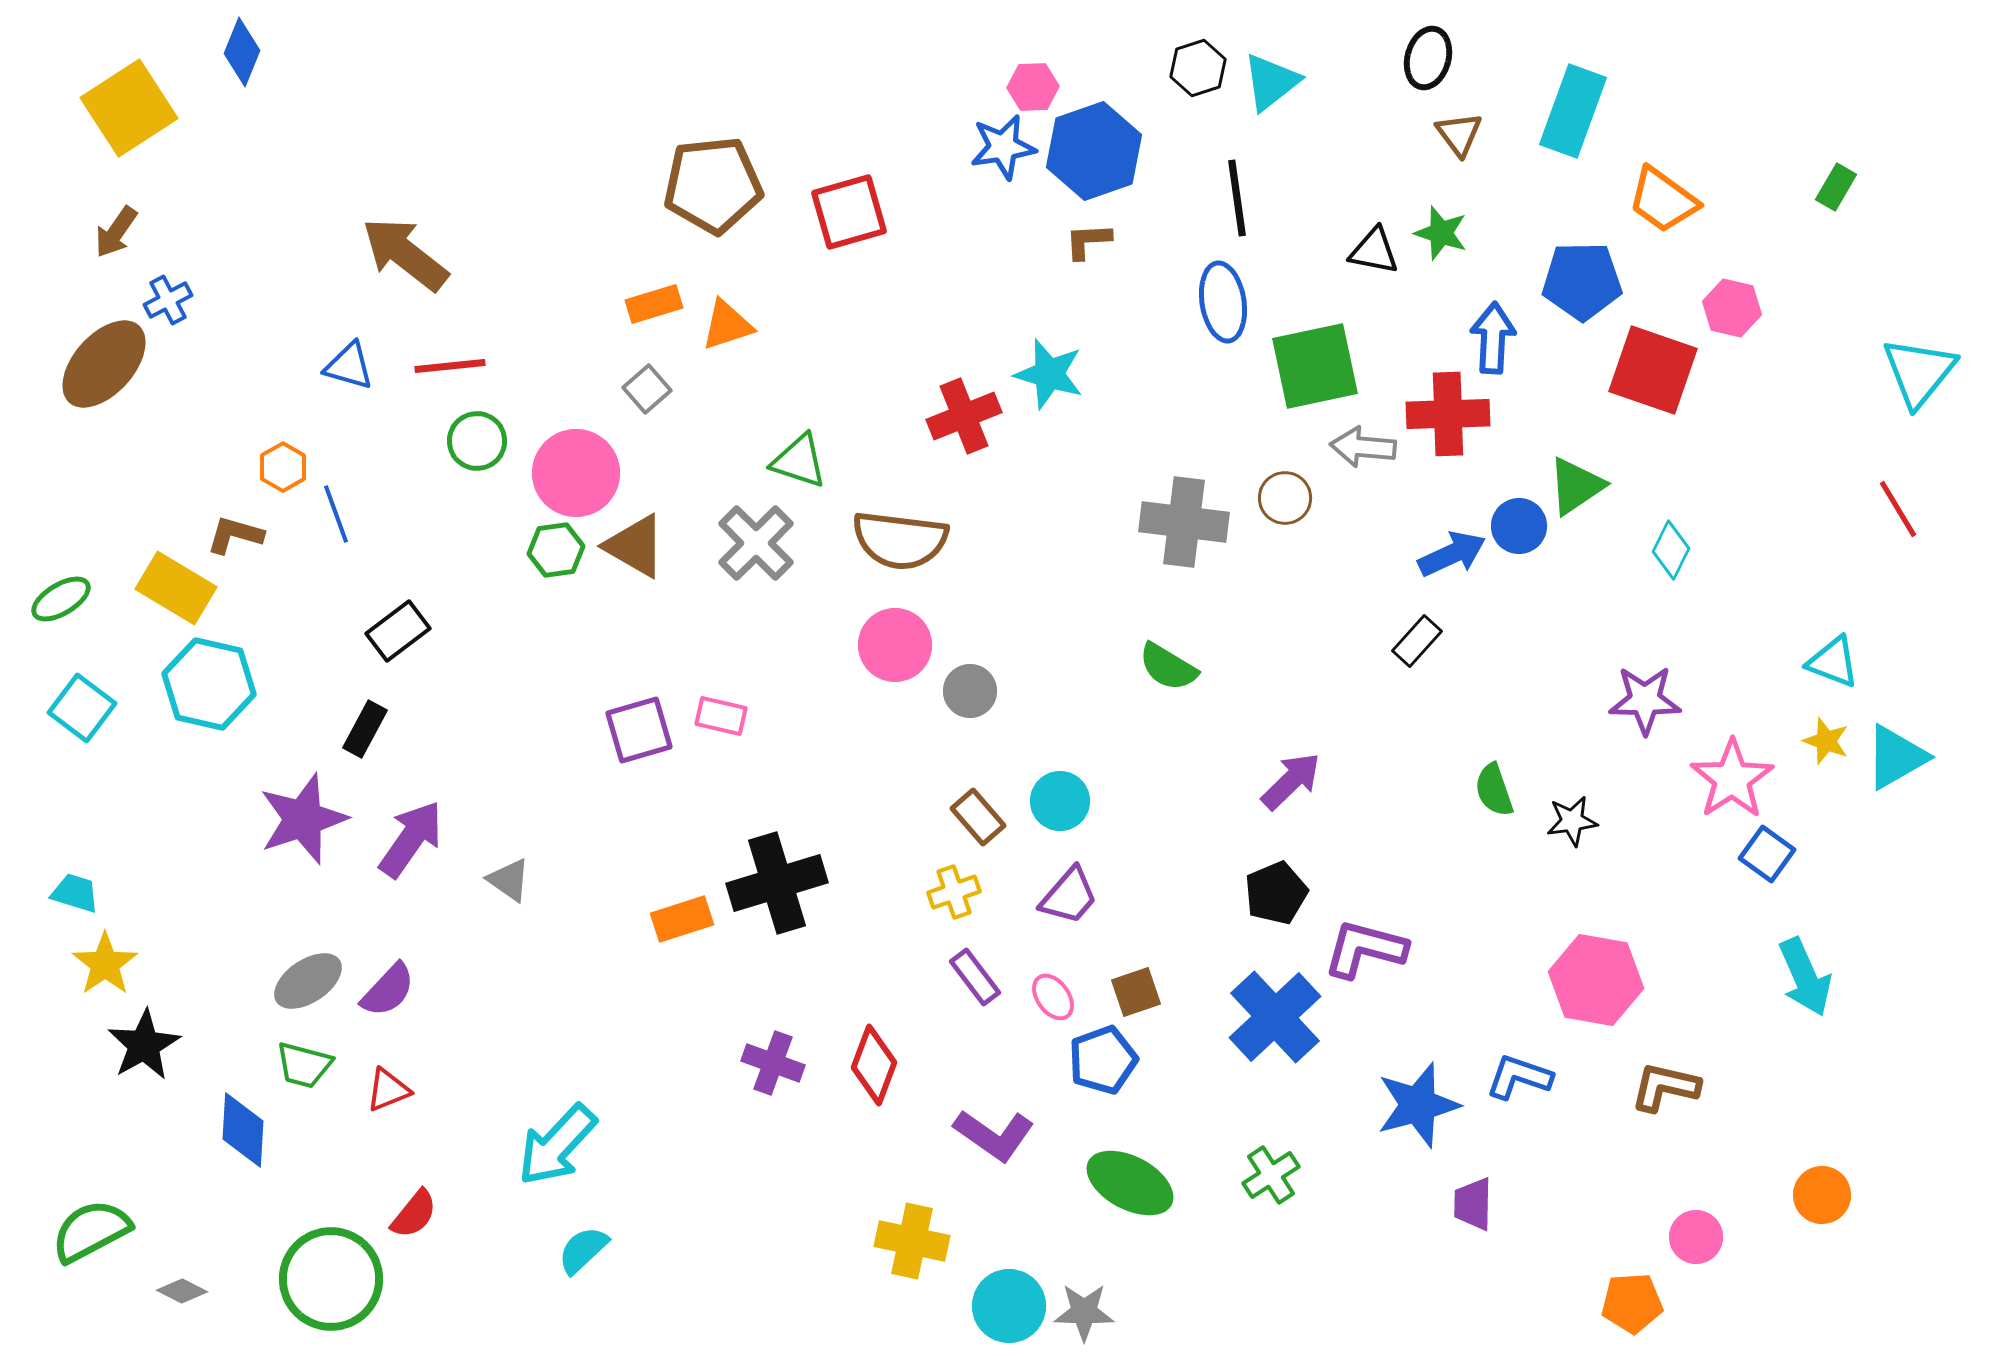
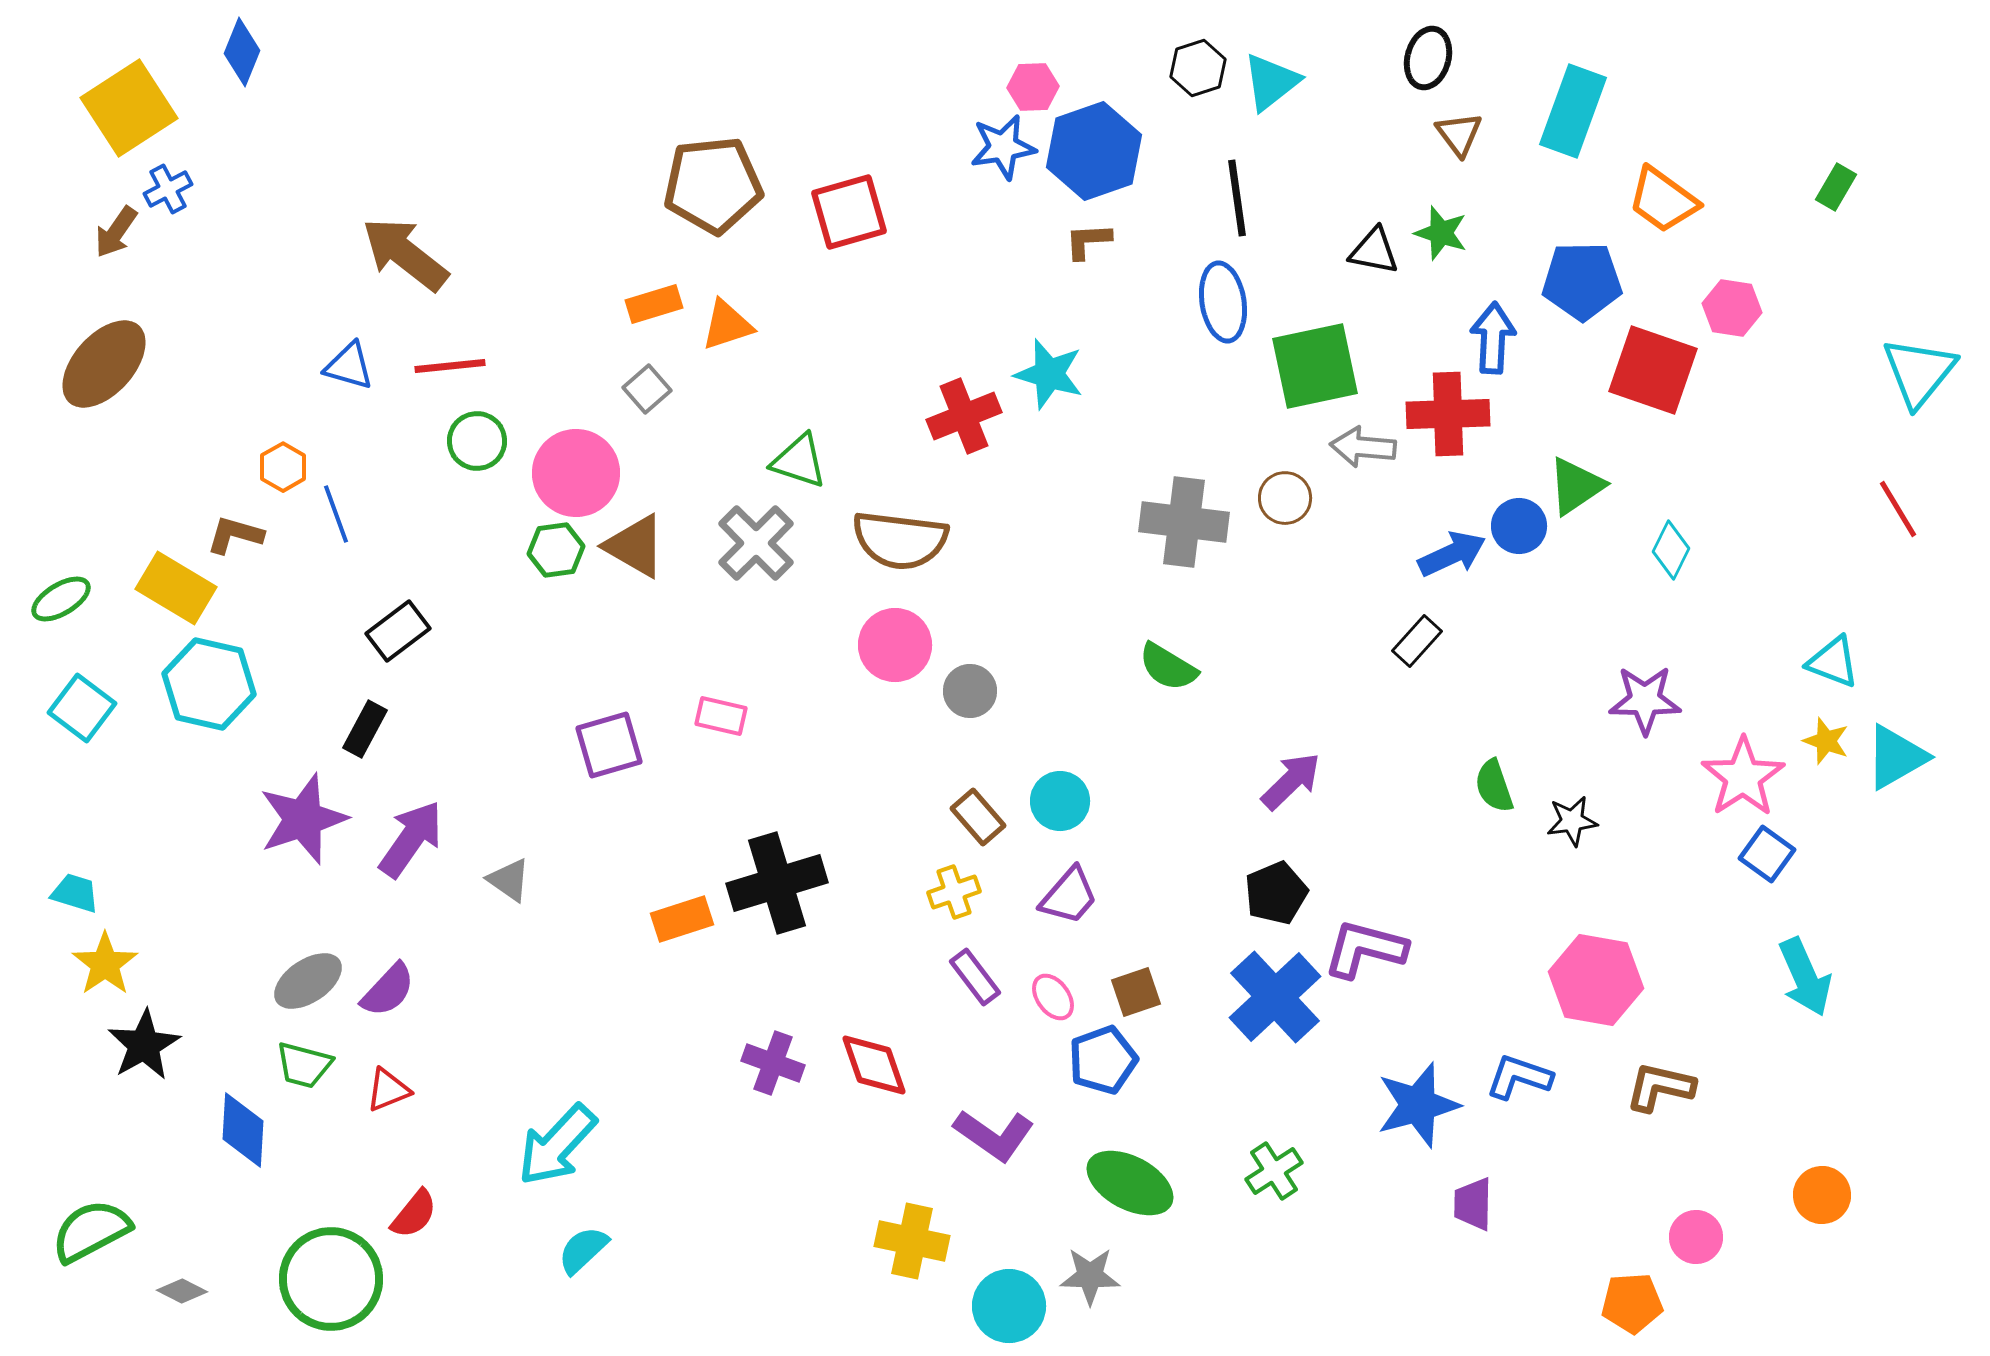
blue cross at (168, 300): moved 111 px up
pink hexagon at (1732, 308): rotated 4 degrees counterclockwise
purple square at (639, 730): moved 30 px left, 15 px down
pink star at (1732, 779): moved 11 px right, 2 px up
green semicircle at (1494, 790): moved 4 px up
blue cross at (1275, 1017): moved 20 px up
red diamond at (874, 1065): rotated 40 degrees counterclockwise
brown L-shape at (1665, 1087): moved 5 px left
green cross at (1271, 1175): moved 3 px right, 4 px up
gray star at (1084, 1312): moved 6 px right, 36 px up
